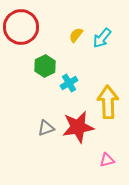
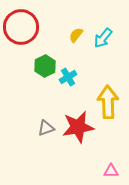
cyan arrow: moved 1 px right
cyan cross: moved 1 px left, 6 px up
pink triangle: moved 4 px right, 11 px down; rotated 14 degrees clockwise
